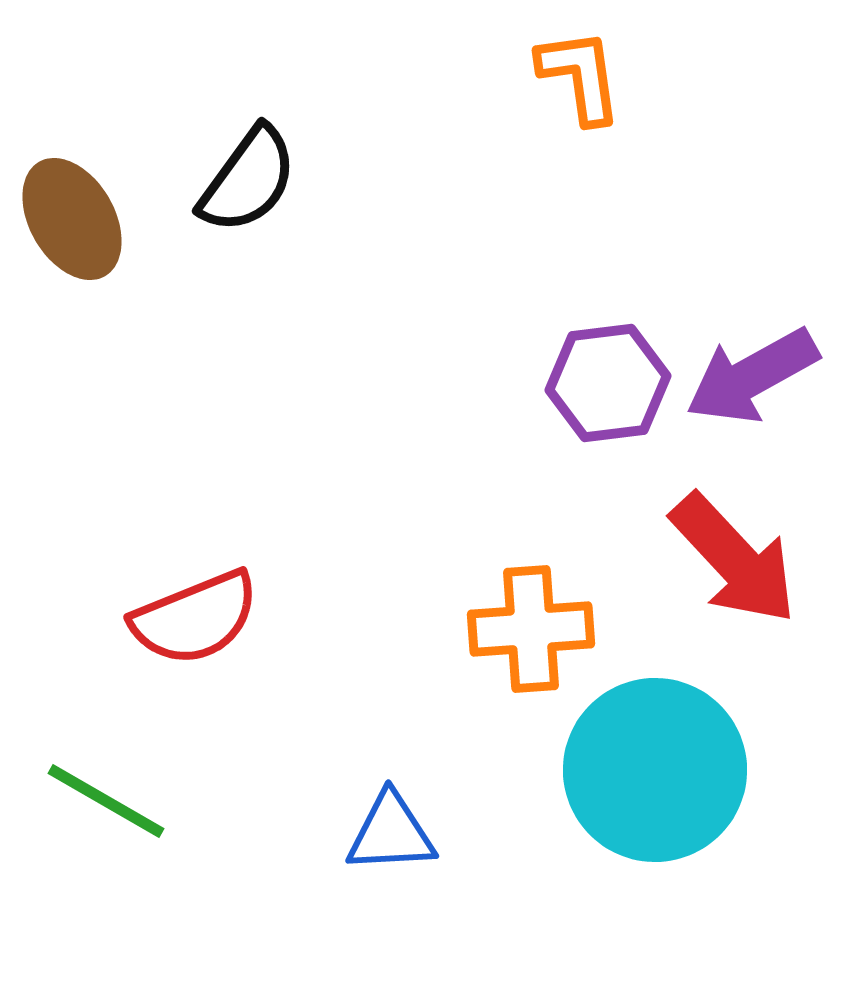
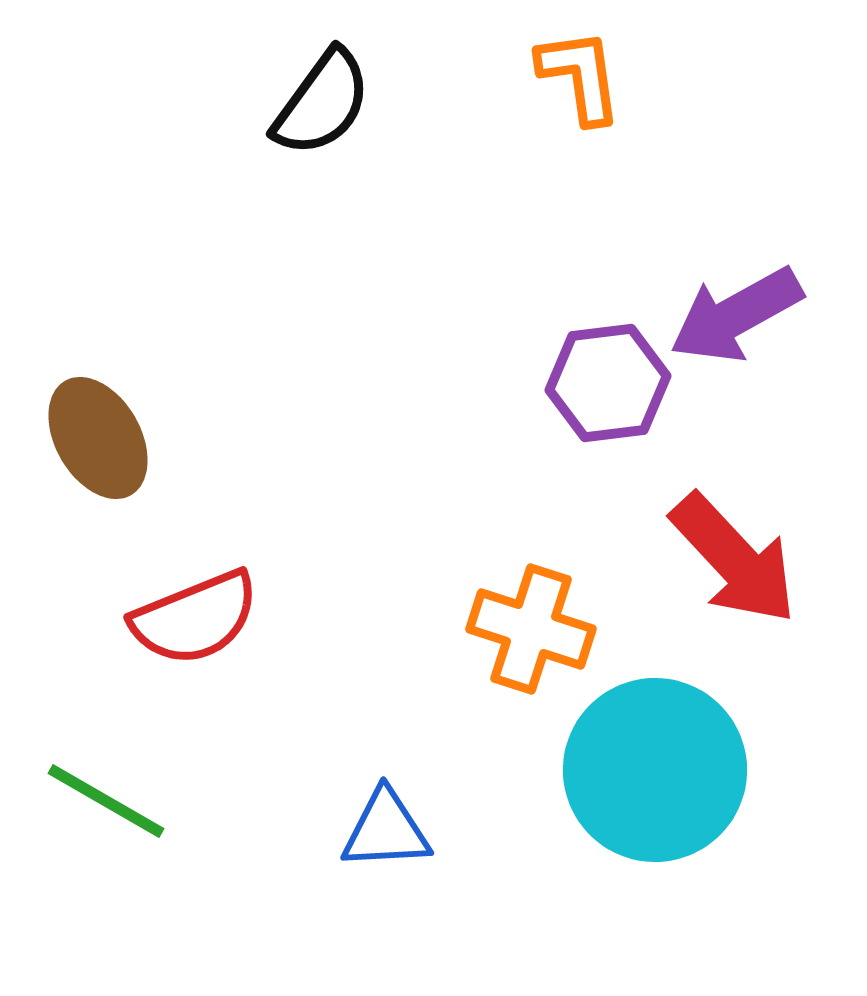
black semicircle: moved 74 px right, 77 px up
brown ellipse: moved 26 px right, 219 px down
purple arrow: moved 16 px left, 61 px up
orange cross: rotated 22 degrees clockwise
blue triangle: moved 5 px left, 3 px up
